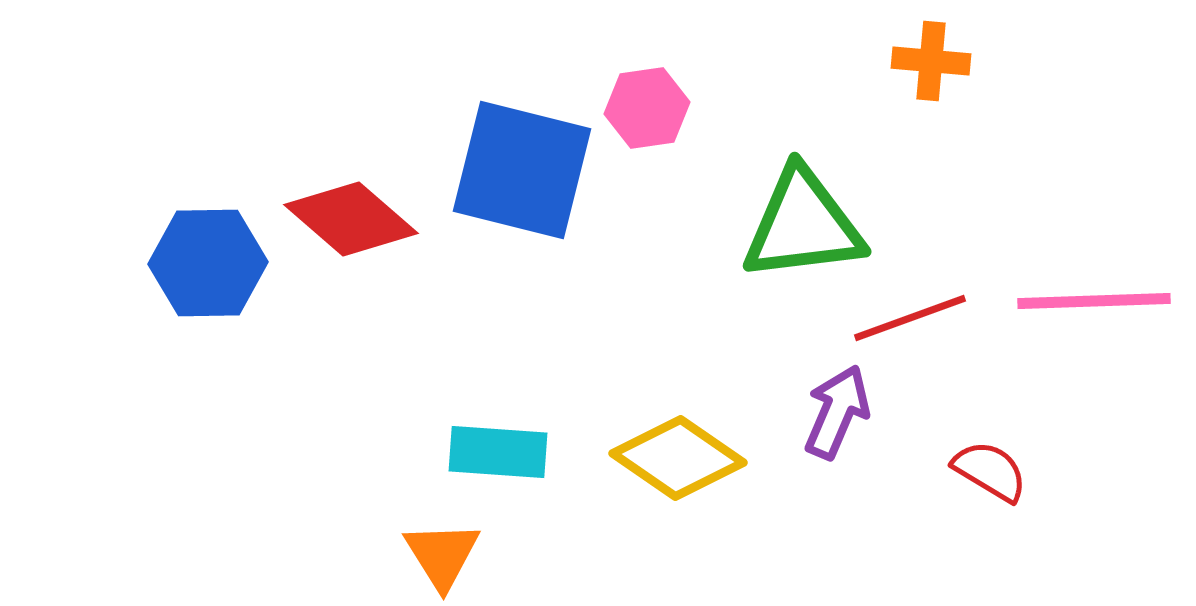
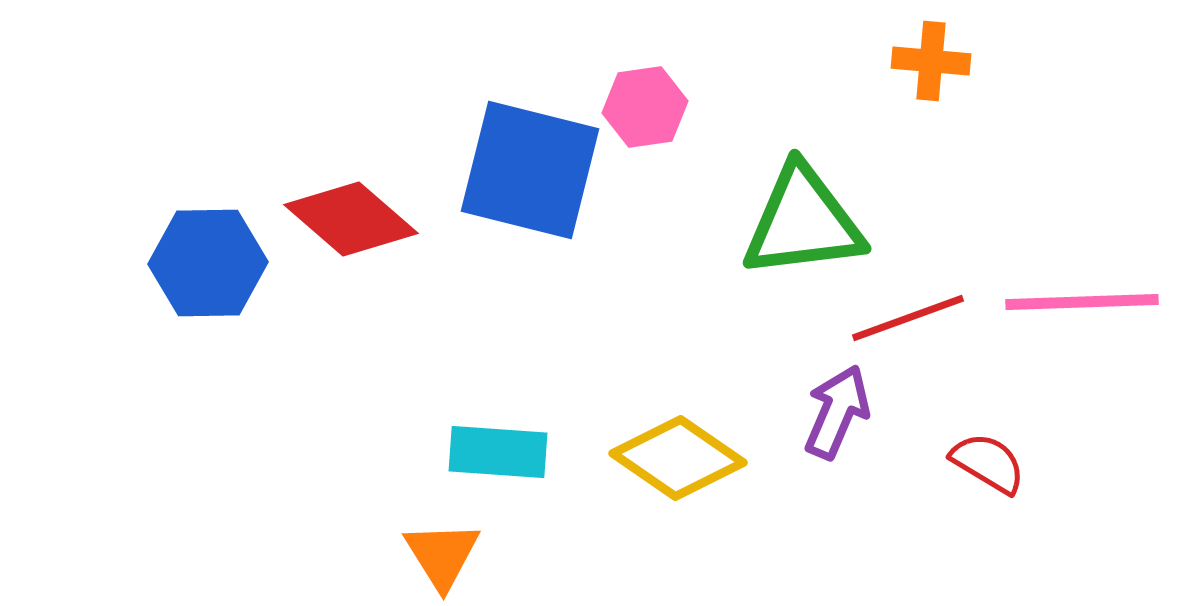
pink hexagon: moved 2 px left, 1 px up
blue square: moved 8 px right
green triangle: moved 3 px up
pink line: moved 12 px left, 1 px down
red line: moved 2 px left
red semicircle: moved 2 px left, 8 px up
